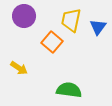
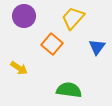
yellow trapezoid: moved 2 px right, 2 px up; rotated 30 degrees clockwise
blue triangle: moved 1 px left, 20 px down
orange square: moved 2 px down
